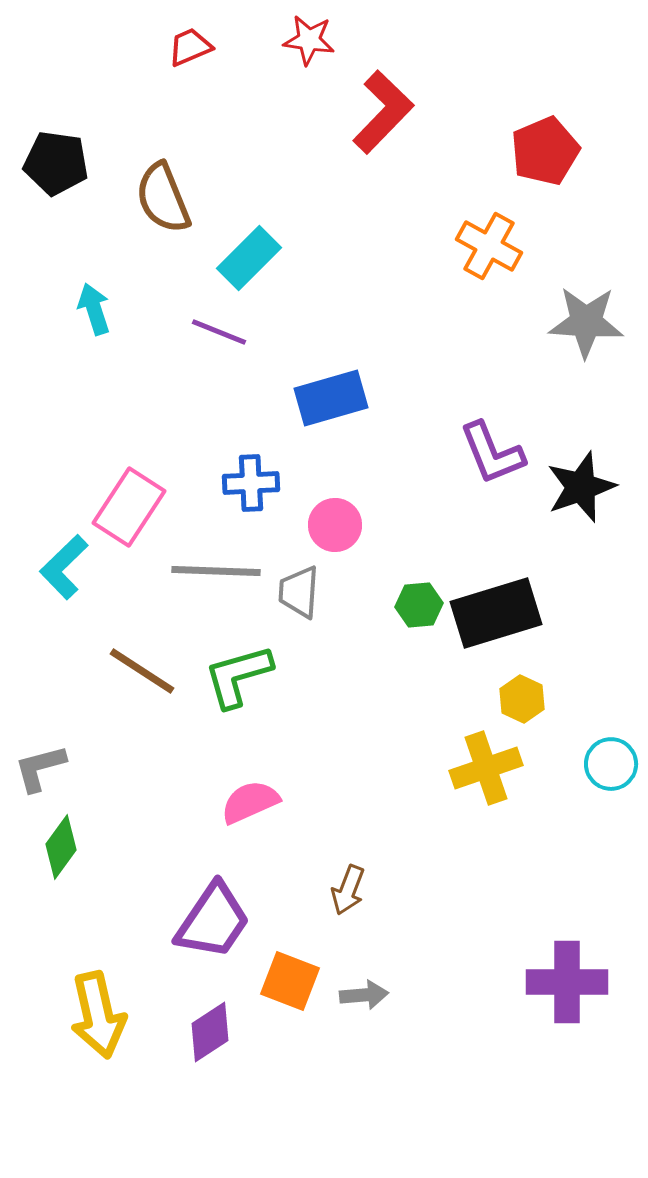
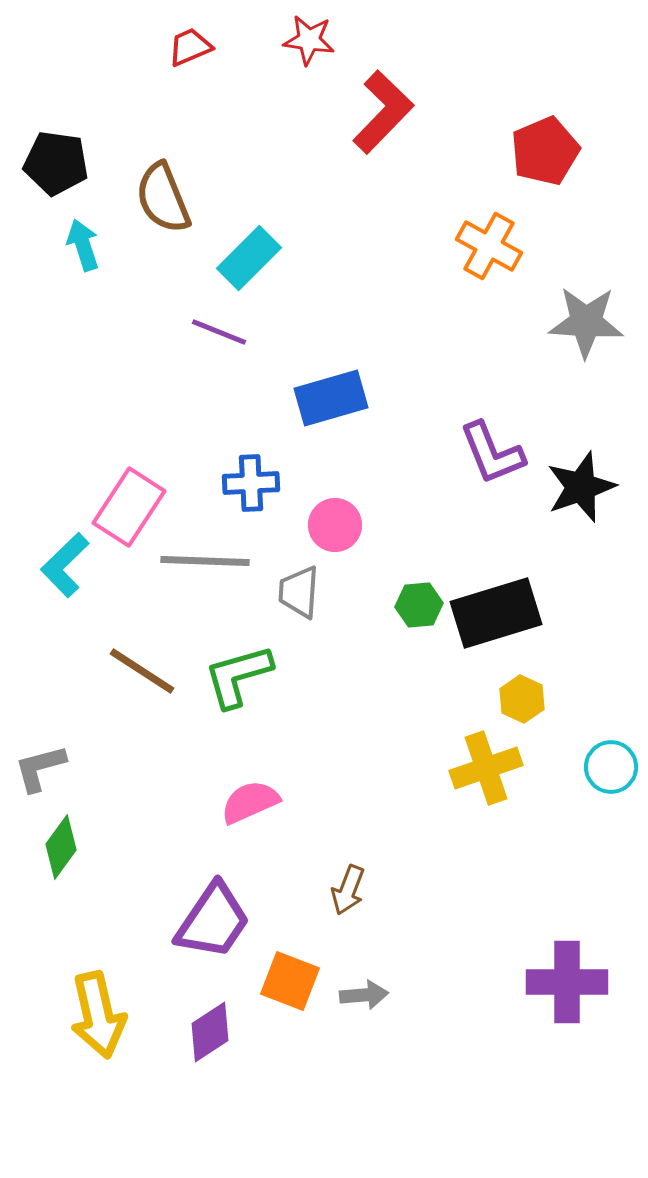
cyan arrow: moved 11 px left, 64 px up
cyan L-shape: moved 1 px right, 2 px up
gray line: moved 11 px left, 10 px up
cyan circle: moved 3 px down
